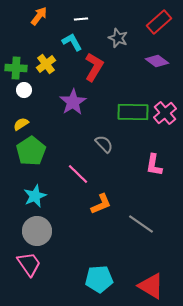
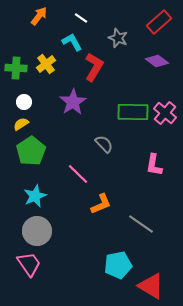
white line: moved 1 px up; rotated 40 degrees clockwise
white circle: moved 12 px down
pink cross: rotated 10 degrees counterclockwise
cyan pentagon: moved 19 px right, 14 px up; rotated 8 degrees counterclockwise
